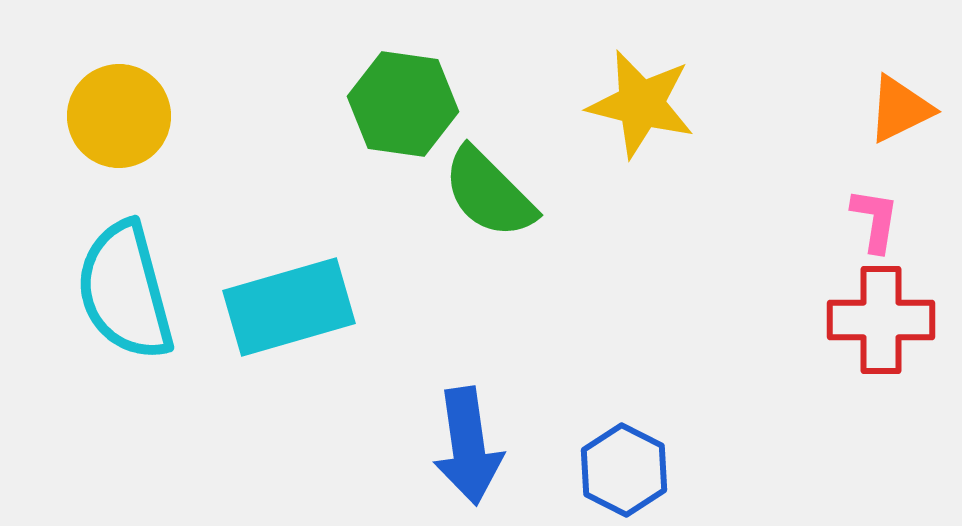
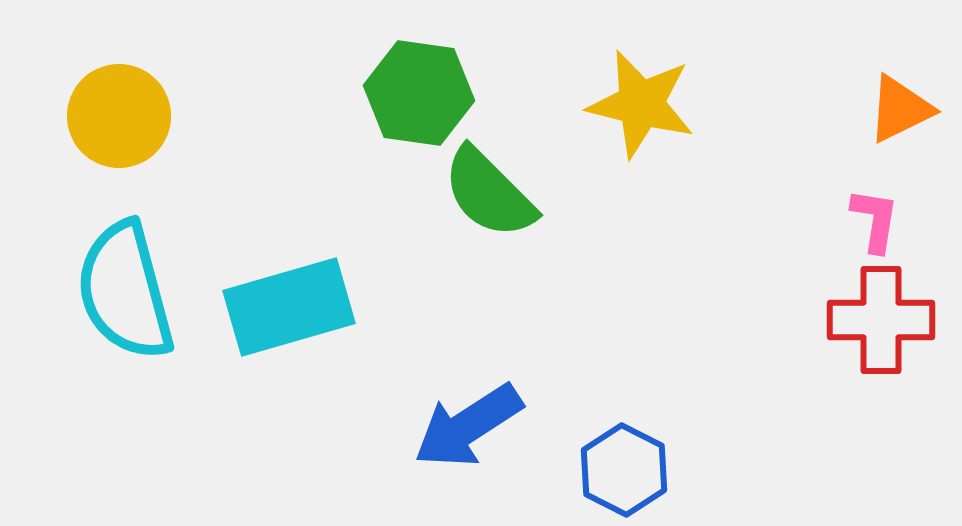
green hexagon: moved 16 px right, 11 px up
blue arrow: moved 20 px up; rotated 65 degrees clockwise
